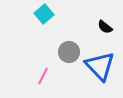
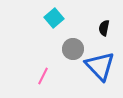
cyan square: moved 10 px right, 4 px down
black semicircle: moved 1 px left, 1 px down; rotated 63 degrees clockwise
gray circle: moved 4 px right, 3 px up
